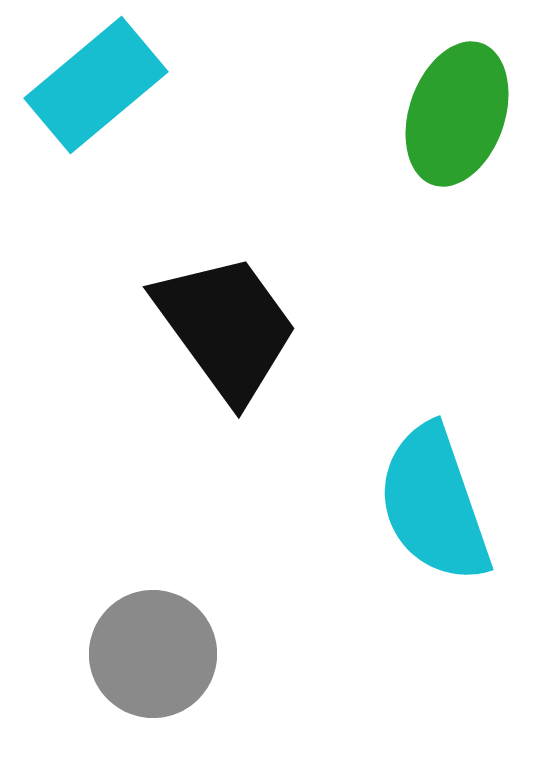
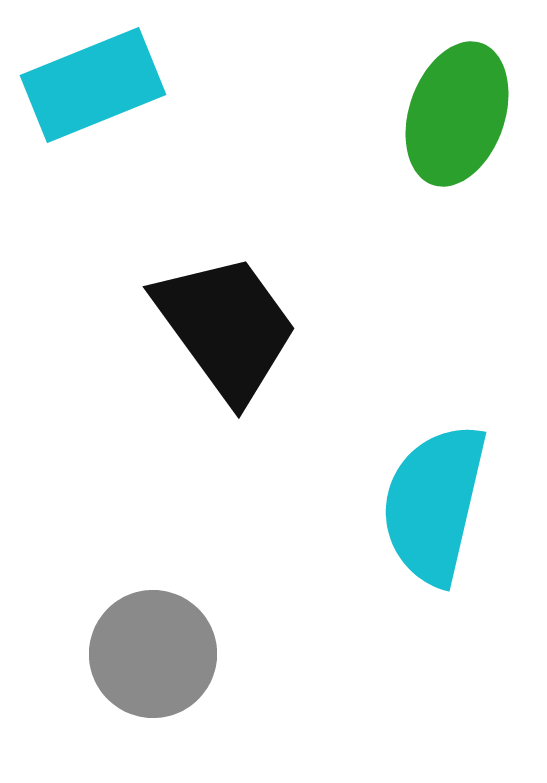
cyan rectangle: moved 3 px left; rotated 18 degrees clockwise
cyan semicircle: rotated 32 degrees clockwise
